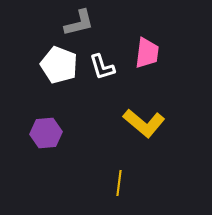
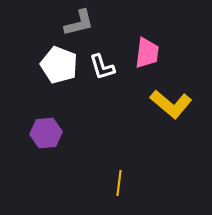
yellow L-shape: moved 27 px right, 19 px up
